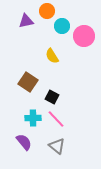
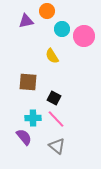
cyan circle: moved 3 px down
brown square: rotated 30 degrees counterclockwise
black square: moved 2 px right, 1 px down
purple semicircle: moved 5 px up
